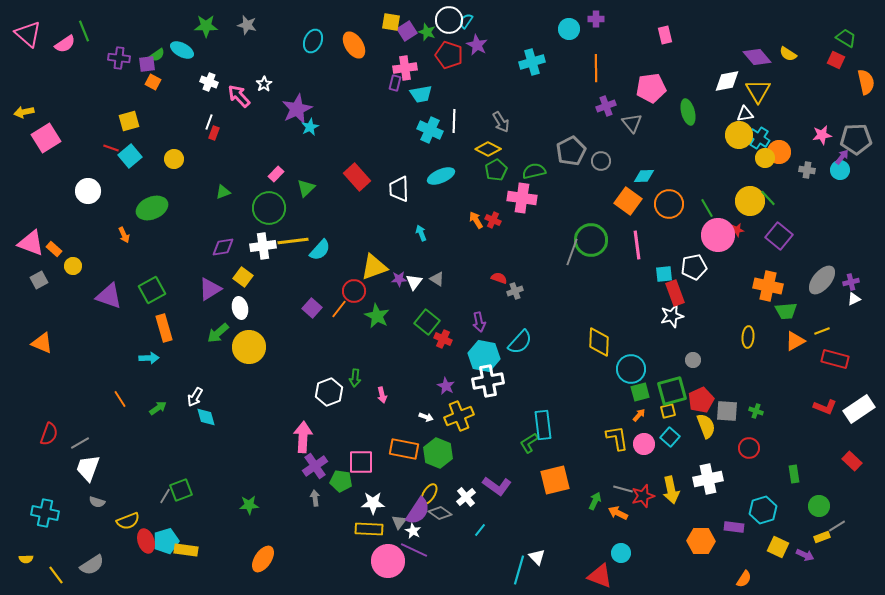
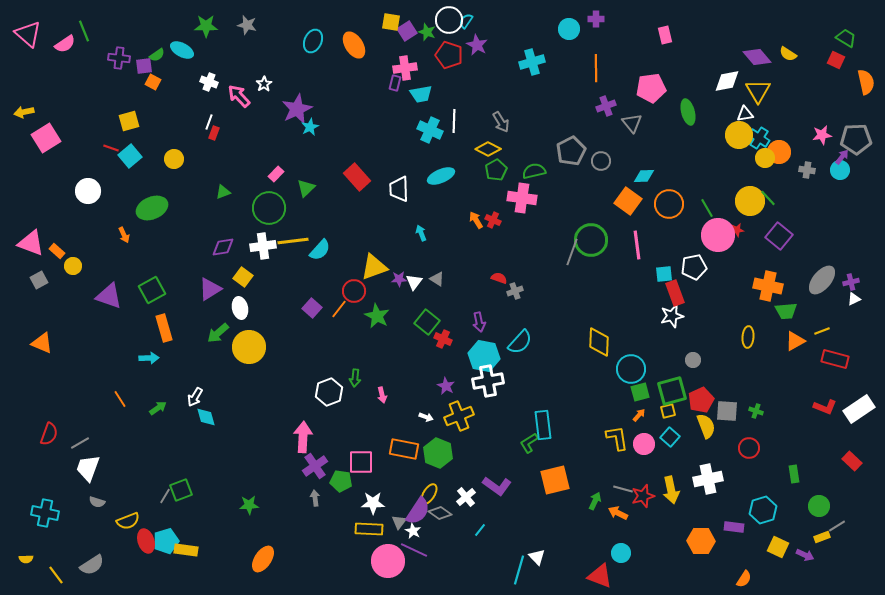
purple square at (147, 64): moved 3 px left, 2 px down
orange rectangle at (54, 249): moved 3 px right, 2 px down
